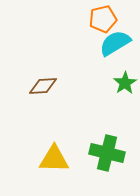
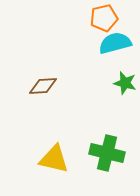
orange pentagon: moved 1 px right, 1 px up
cyan semicircle: rotated 16 degrees clockwise
green star: rotated 25 degrees counterclockwise
yellow triangle: rotated 12 degrees clockwise
